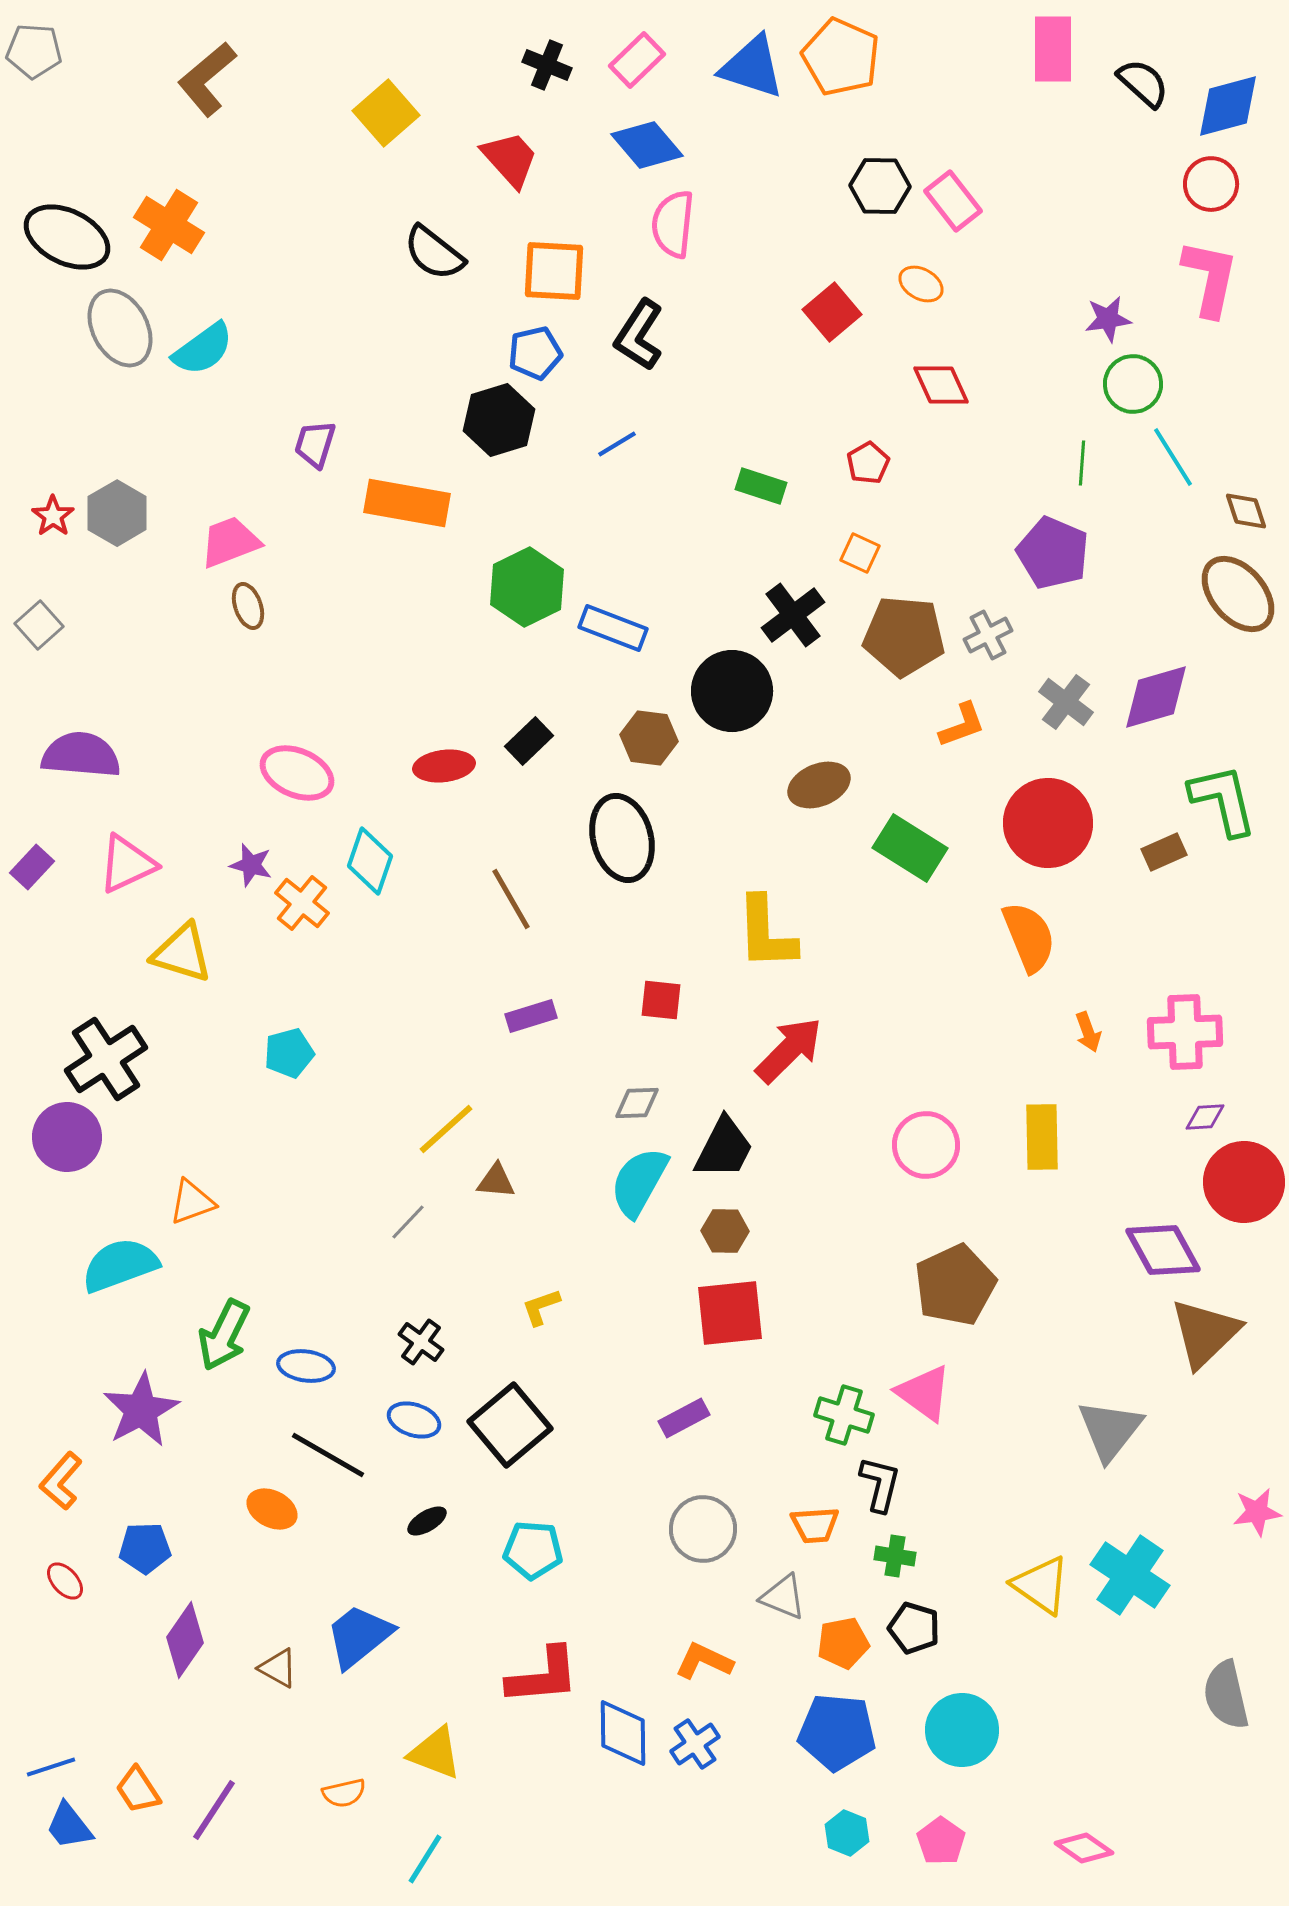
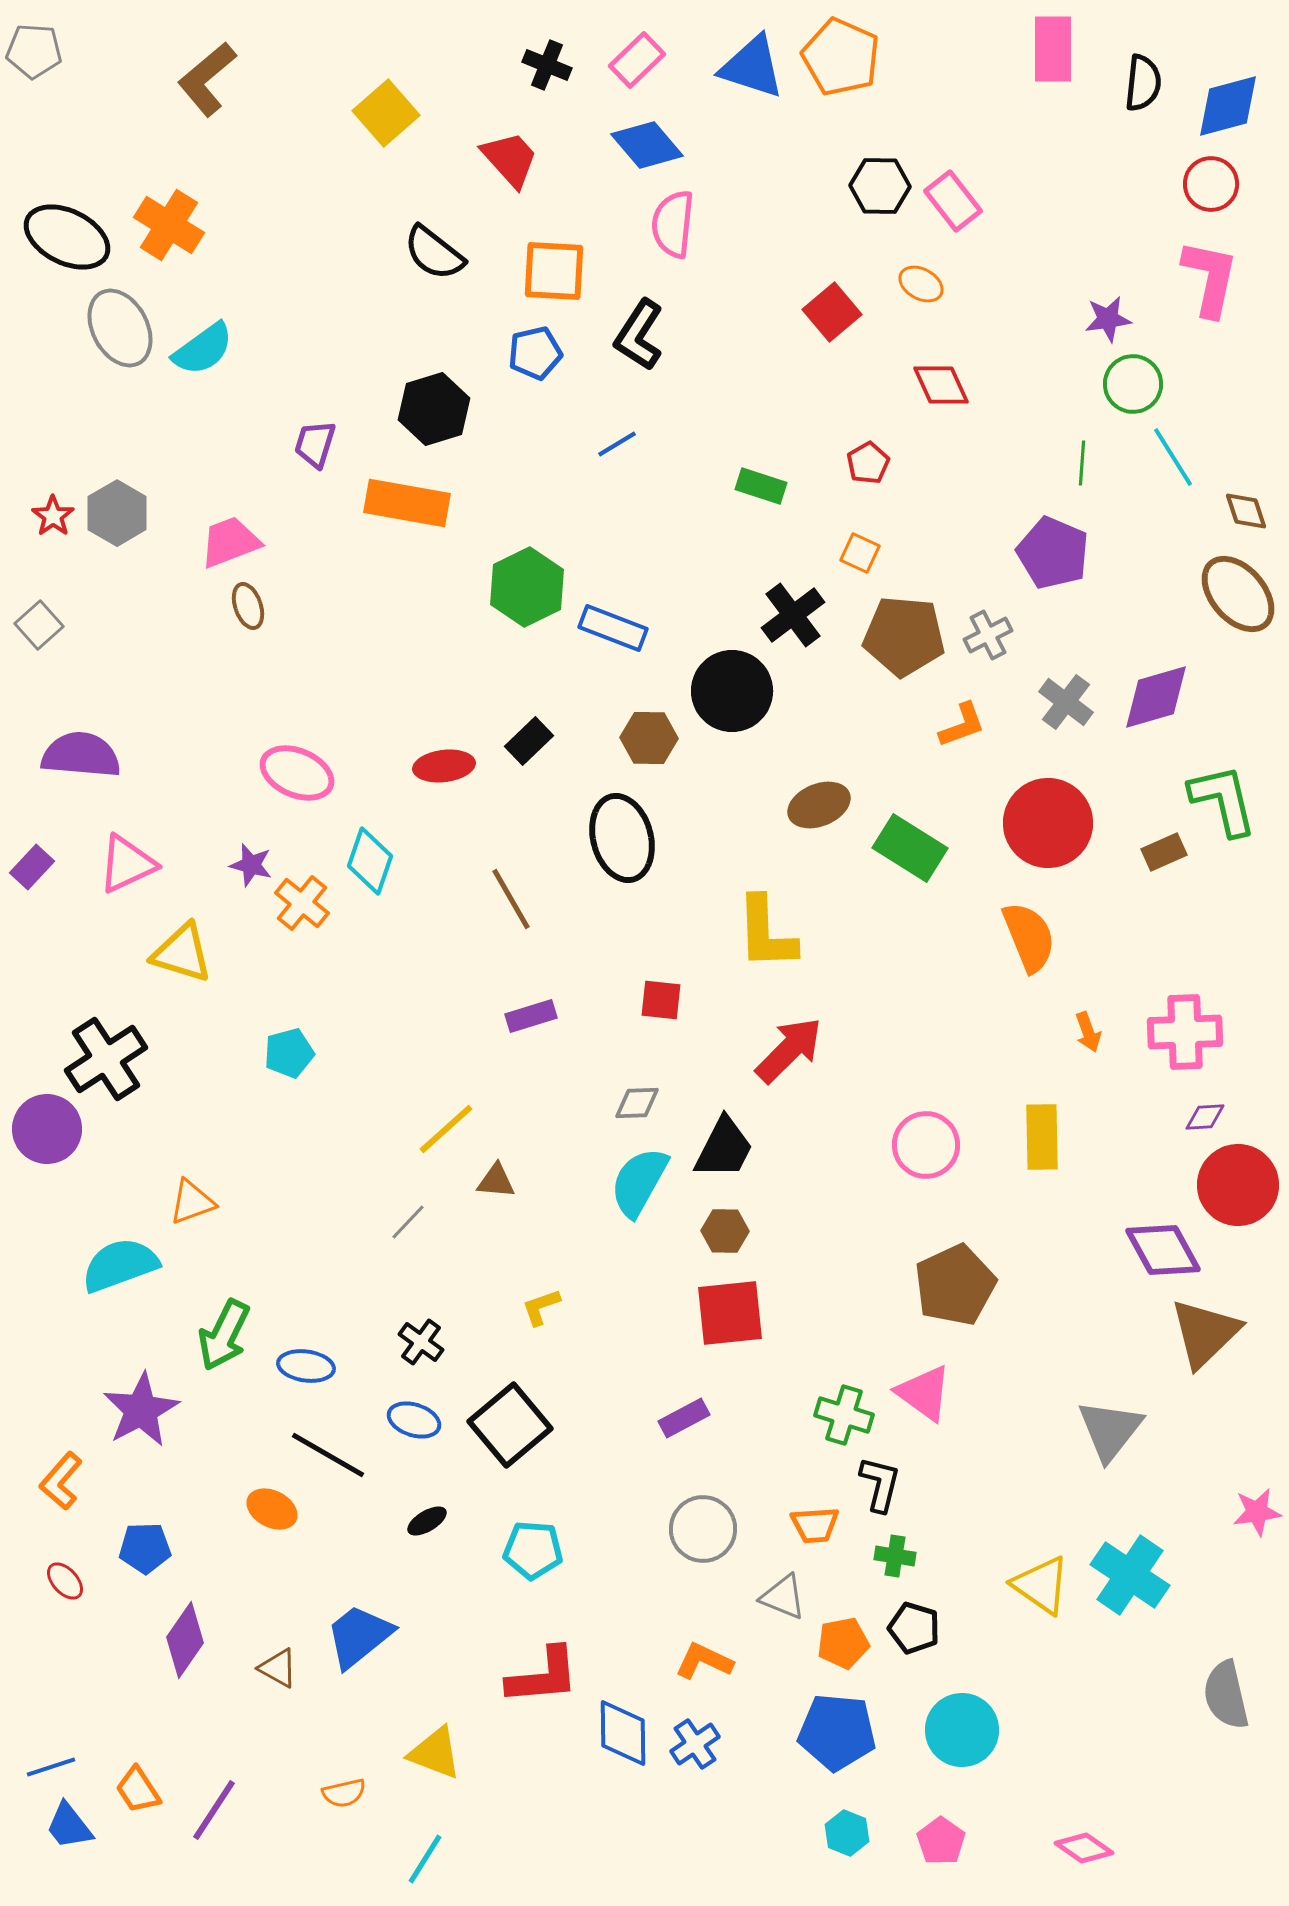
black semicircle at (1143, 83): rotated 54 degrees clockwise
black hexagon at (499, 420): moved 65 px left, 11 px up
brown hexagon at (649, 738): rotated 6 degrees counterclockwise
brown ellipse at (819, 785): moved 20 px down
purple circle at (67, 1137): moved 20 px left, 8 px up
red circle at (1244, 1182): moved 6 px left, 3 px down
